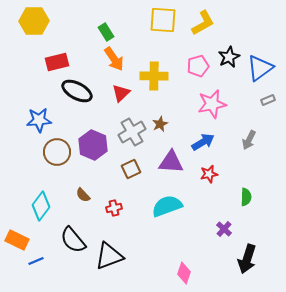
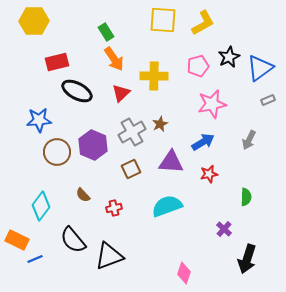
blue line: moved 1 px left, 2 px up
